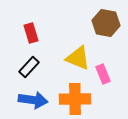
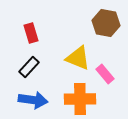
pink rectangle: moved 2 px right; rotated 18 degrees counterclockwise
orange cross: moved 5 px right
